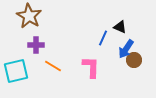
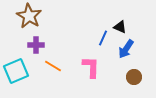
brown circle: moved 17 px down
cyan square: rotated 10 degrees counterclockwise
